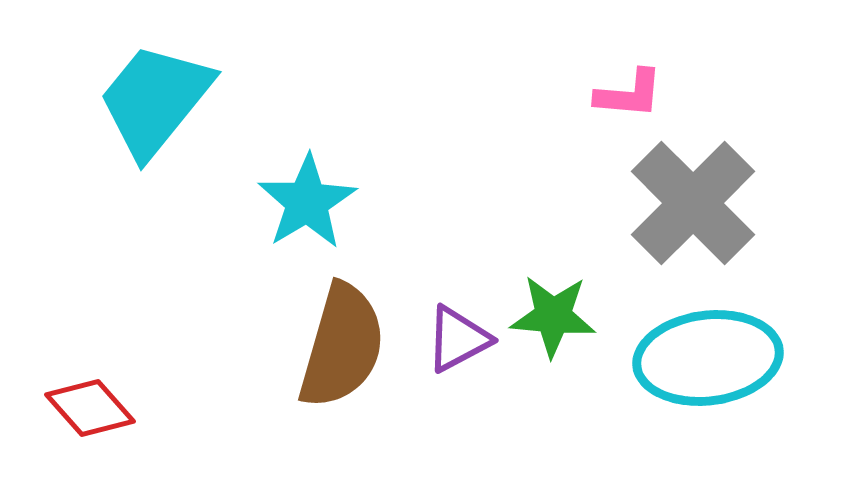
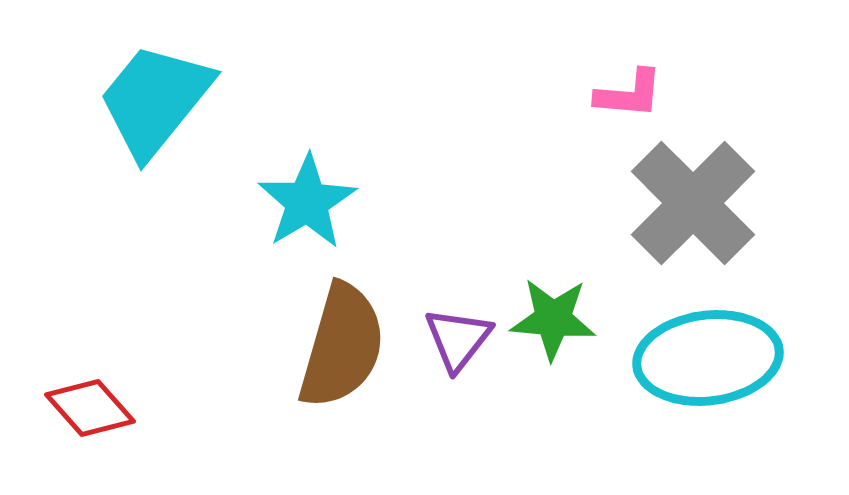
green star: moved 3 px down
purple triangle: rotated 24 degrees counterclockwise
